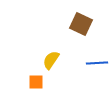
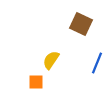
blue line: rotated 65 degrees counterclockwise
